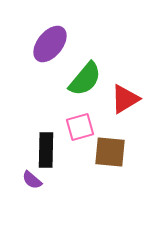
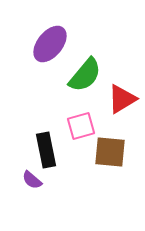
green semicircle: moved 4 px up
red triangle: moved 3 px left
pink square: moved 1 px right, 1 px up
black rectangle: rotated 12 degrees counterclockwise
